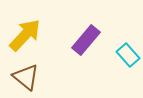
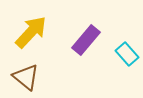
yellow arrow: moved 6 px right, 3 px up
cyan rectangle: moved 1 px left, 1 px up
